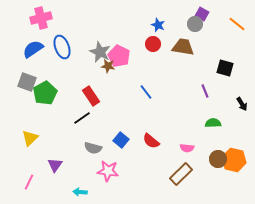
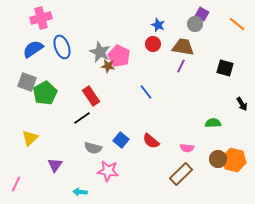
purple line: moved 24 px left, 25 px up; rotated 48 degrees clockwise
pink line: moved 13 px left, 2 px down
